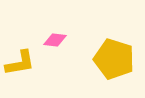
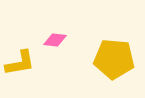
yellow pentagon: rotated 12 degrees counterclockwise
